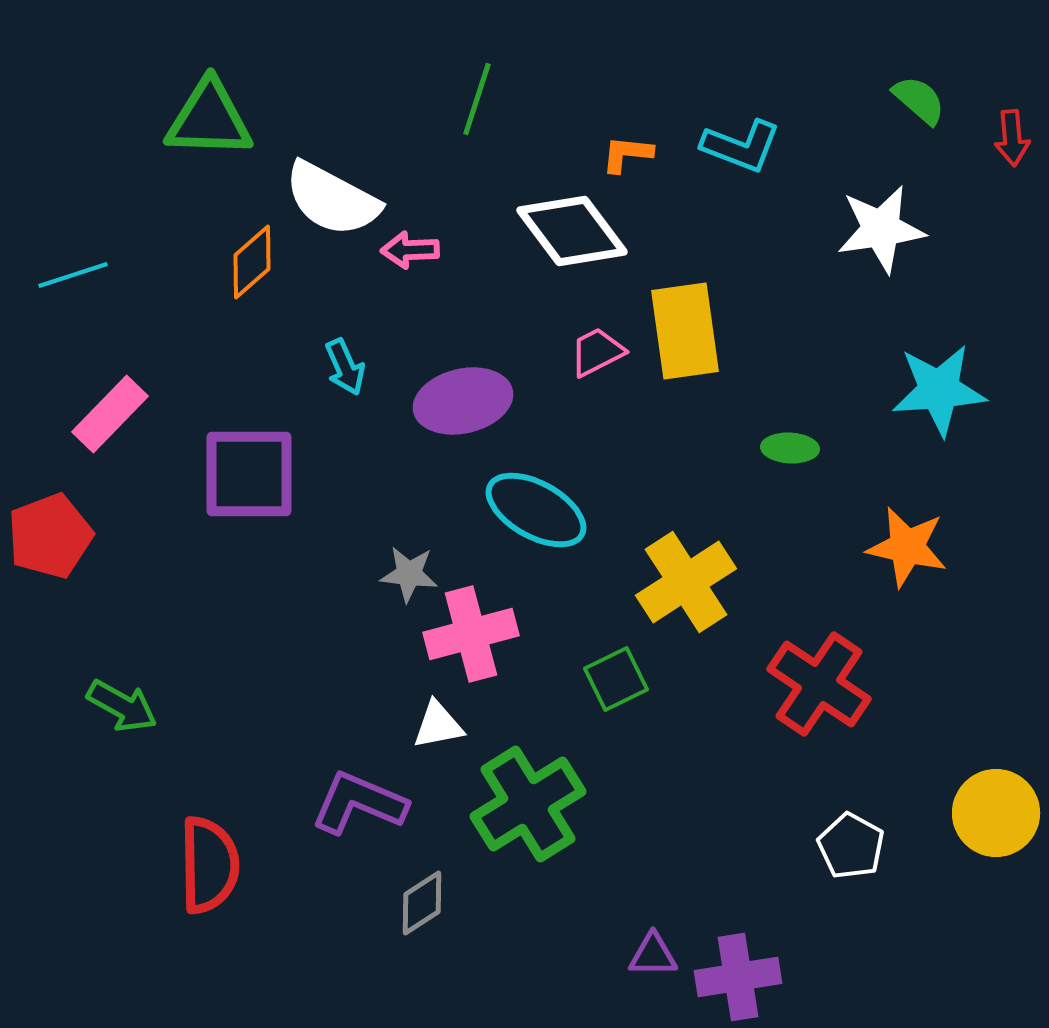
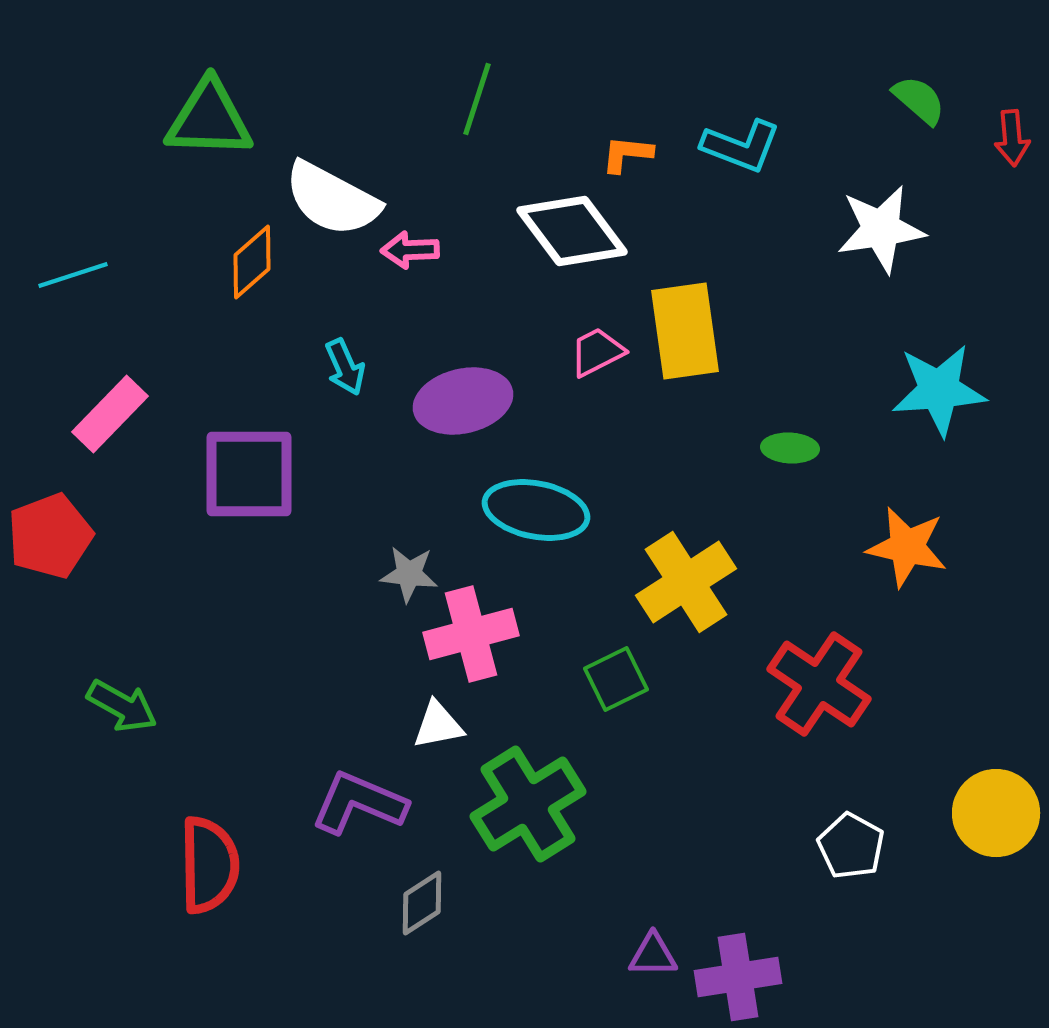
cyan ellipse: rotated 18 degrees counterclockwise
